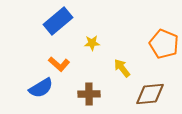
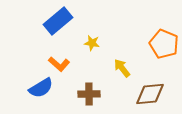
yellow star: rotated 14 degrees clockwise
